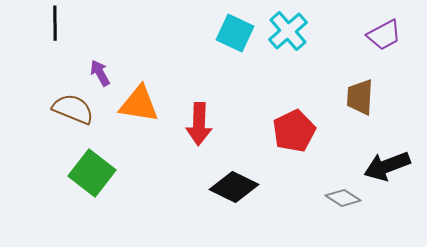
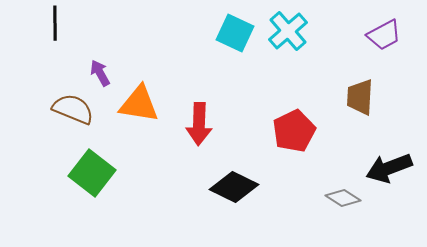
black arrow: moved 2 px right, 2 px down
